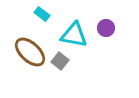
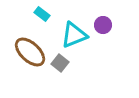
purple circle: moved 3 px left, 3 px up
cyan triangle: rotated 32 degrees counterclockwise
gray square: moved 2 px down
